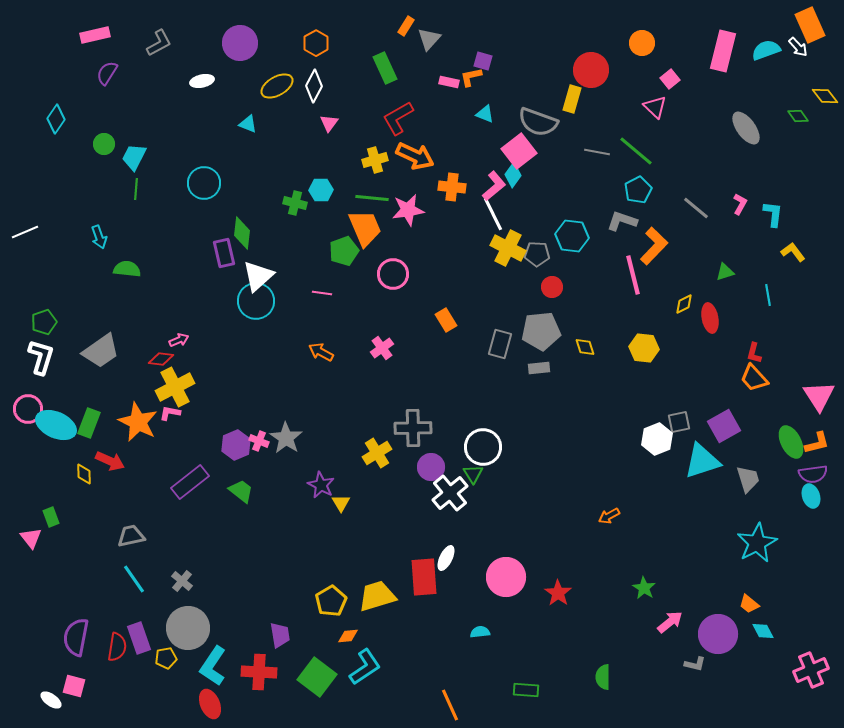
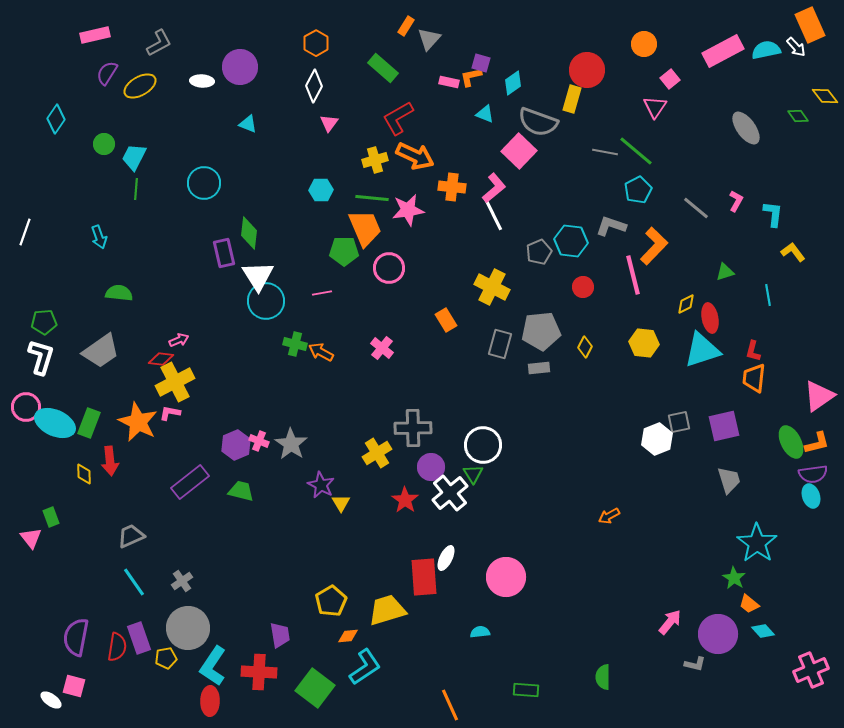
purple circle at (240, 43): moved 24 px down
orange circle at (642, 43): moved 2 px right, 1 px down
white arrow at (798, 47): moved 2 px left
cyan semicircle at (766, 50): rotated 8 degrees clockwise
pink rectangle at (723, 51): rotated 48 degrees clockwise
purple square at (483, 61): moved 2 px left, 2 px down
green rectangle at (385, 68): moved 2 px left; rotated 24 degrees counterclockwise
red circle at (591, 70): moved 4 px left
white ellipse at (202, 81): rotated 15 degrees clockwise
yellow ellipse at (277, 86): moved 137 px left
pink triangle at (655, 107): rotated 20 degrees clockwise
pink square at (519, 151): rotated 8 degrees counterclockwise
gray line at (597, 152): moved 8 px right
cyan diamond at (513, 175): moved 92 px up; rotated 20 degrees clockwise
pink L-shape at (494, 186): moved 2 px down
green cross at (295, 203): moved 141 px down
pink L-shape at (740, 204): moved 4 px left, 3 px up
gray L-shape at (622, 221): moved 11 px left, 5 px down
white line at (25, 232): rotated 48 degrees counterclockwise
green diamond at (242, 233): moved 7 px right
cyan hexagon at (572, 236): moved 1 px left, 5 px down
yellow cross at (508, 248): moved 16 px left, 39 px down
green pentagon at (344, 251): rotated 20 degrees clockwise
gray pentagon at (537, 254): moved 2 px right, 2 px up; rotated 25 degrees counterclockwise
green semicircle at (127, 269): moved 8 px left, 24 px down
pink circle at (393, 274): moved 4 px left, 6 px up
white triangle at (258, 276): rotated 20 degrees counterclockwise
red circle at (552, 287): moved 31 px right
pink line at (322, 293): rotated 18 degrees counterclockwise
cyan circle at (256, 301): moved 10 px right
yellow diamond at (684, 304): moved 2 px right
green pentagon at (44, 322): rotated 15 degrees clockwise
yellow diamond at (585, 347): rotated 45 degrees clockwise
pink cross at (382, 348): rotated 15 degrees counterclockwise
yellow hexagon at (644, 348): moved 5 px up
red L-shape at (754, 353): moved 1 px left, 2 px up
orange trapezoid at (754, 378): rotated 48 degrees clockwise
yellow cross at (175, 387): moved 5 px up
pink triangle at (819, 396): rotated 28 degrees clockwise
pink circle at (28, 409): moved 2 px left, 2 px up
cyan ellipse at (56, 425): moved 1 px left, 2 px up
purple square at (724, 426): rotated 16 degrees clockwise
gray star at (286, 438): moved 5 px right, 6 px down
white circle at (483, 447): moved 2 px up
red arrow at (110, 461): rotated 60 degrees clockwise
cyan triangle at (702, 461): moved 111 px up
gray trapezoid at (748, 479): moved 19 px left, 1 px down
green trapezoid at (241, 491): rotated 24 degrees counterclockwise
gray trapezoid at (131, 536): rotated 12 degrees counterclockwise
cyan star at (757, 543): rotated 9 degrees counterclockwise
cyan line at (134, 579): moved 3 px down
gray cross at (182, 581): rotated 15 degrees clockwise
green star at (644, 588): moved 90 px right, 10 px up
red star at (558, 593): moved 153 px left, 93 px up
yellow trapezoid at (377, 596): moved 10 px right, 14 px down
pink arrow at (670, 622): rotated 12 degrees counterclockwise
cyan diamond at (763, 631): rotated 15 degrees counterclockwise
green square at (317, 677): moved 2 px left, 11 px down
red ellipse at (210, 704): moved 3 px up; rotated 24 degrees clockwise
